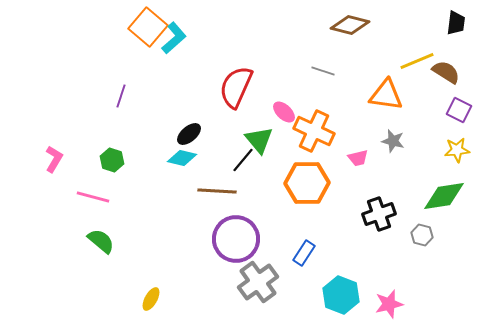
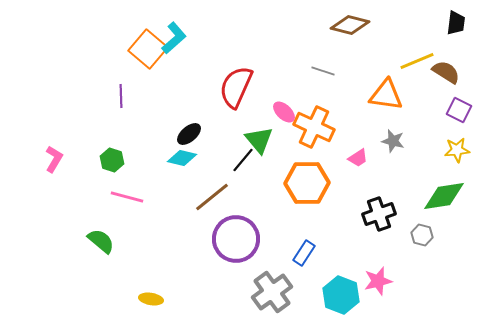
orange square: moved 22 px down
purple line: rotated 20 degrees counterclockwise
orange cross: moved 4 px up
pink trapezoid: rotated 20 degrees counterclockwise
brown line: moved 5 px left, 6 px down; rotated 42 degrees counterclockwise
pink line: moved 34 px right
gray cross: moved 14 px right, 10 px down
yellow ellipse: rotated 70 degrees clockwise
pink star: moved 11 px left, 23 px up
